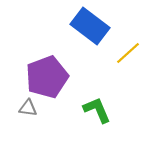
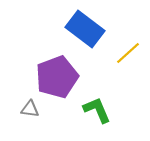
blue rectangle: moved 5 px left, 3 px down
purple pentagon: moved 10 px right
gray triangle: moved 2 px right, 1 px down
